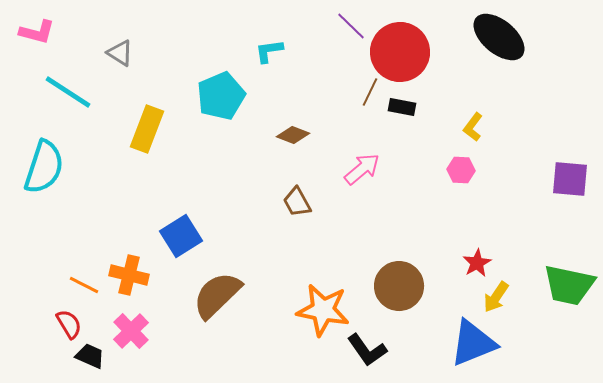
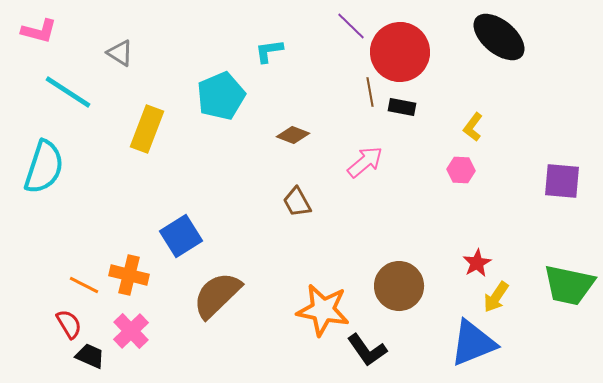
pink L-shape: moved 2 px right, 1 px up
brown line: rotated 36 degrees counterclockwise
pink arrow: moved 3 px right, 7 px up
purple square: moved 8 px left, 2 px down
